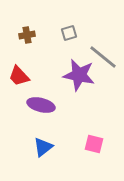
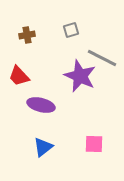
gray square: moved 2 px right, 3 px up
gray line: moved 1 px left, 1 px down; rotated 12 degrees counterclockwise
purple star: moved 1 px right, 1 px down; rotated 12 degrees clockwise
pink square: rotated 12 degrees counterclockwise
